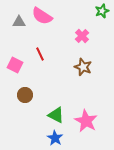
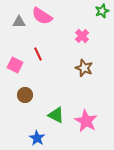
red line: moved 2 px left
brown star: moved 1 px right, 1 px down
blue star: moved 18 px left
